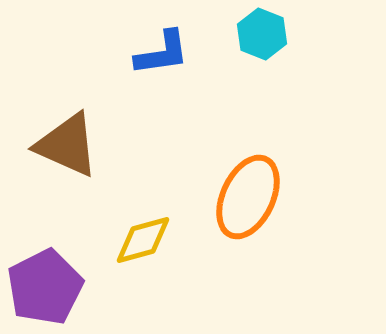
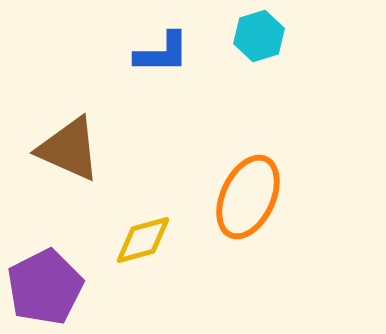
cyan hexagon: moved 3 px left, 2 px down; rotated 21 degrees clockwise
blue L-shape: rotated 8 degrees clockwise
brown triangle: moved 2 px right, 4 px down
